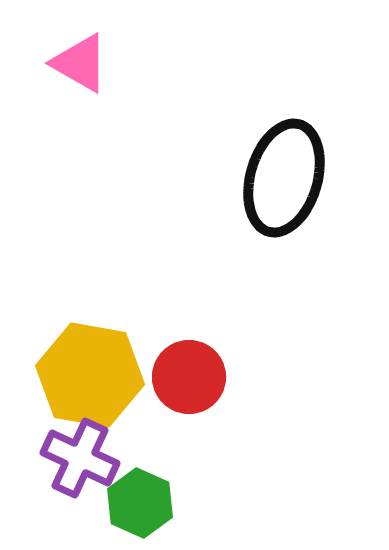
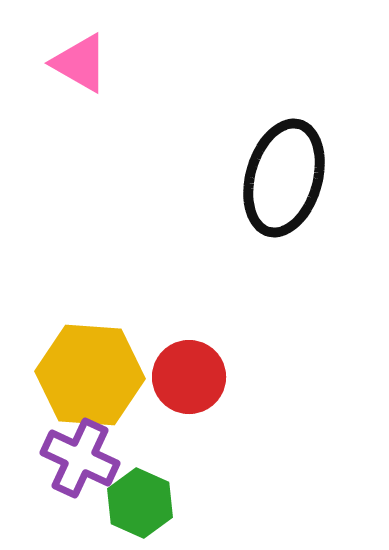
yellow hexagon: rotated 6 degrees counterclockwise
